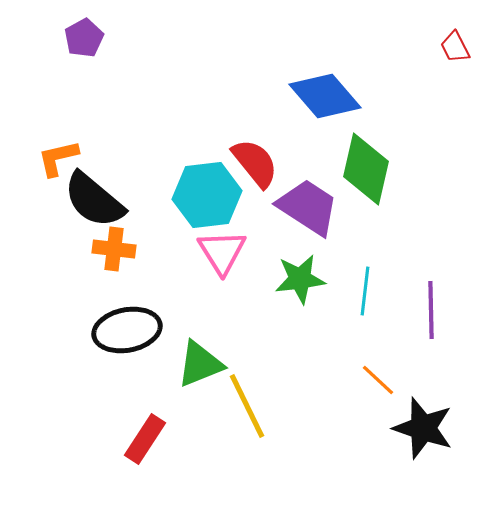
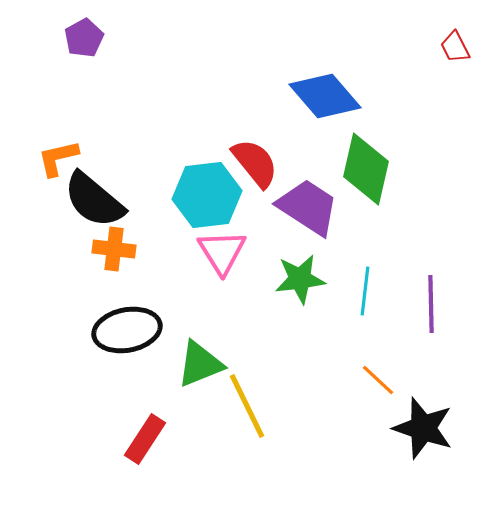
purple line: moved 6 px up
